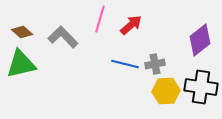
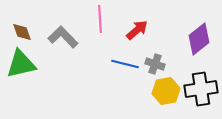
pink line: rotated 20 degrees counterclockwise
red arrow: moved 6 px right, 5 px down
brown diamond: rotated 30 degrees clockwise
purple diamond: moved 1 px left, 1 px up
gray cross: rotated 30 degrees clockwise
black cross: moved 2 px down; rotated 16 degrees counterclockwise
yellow hexagon: rotated 8 degrees counterclockwise
